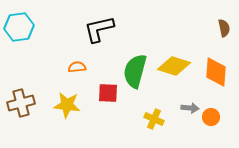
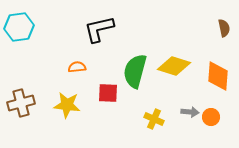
orange diamond: moved 2 px right, 4 px down
gray arrow: moved 4 px down
